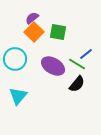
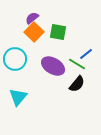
cyan triangle: moved 1 px down
